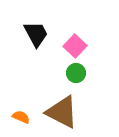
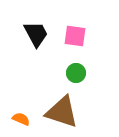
pink square: moved 10 px up; rotated 35 degrees counterclockwise
brown triangle: rotated 9 degrees counterclockwise
orange semicircle: moved 2 px down
